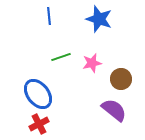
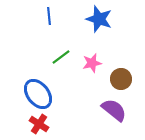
green line: rotated 18 degrees counterclockwise
red cross: rotated 30 degrees counterclockwise
